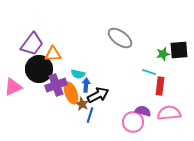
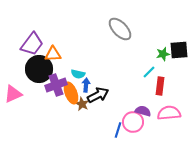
gray ellipse: moved 9 px up; rotated 10 degrees clockwise
cyan line: rotated 64 degrees counterclockwise
pink triangle: moved 7 px down
blue line: moved 28 px right, 15 px down
